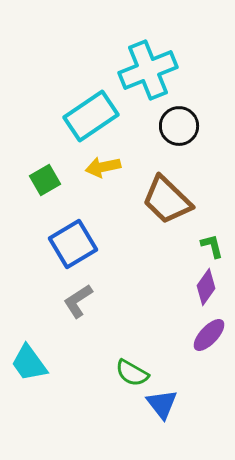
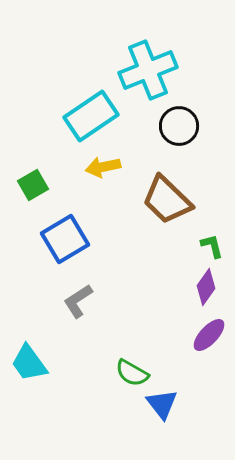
green square: moved 12 px left, 5 px down
blue square: moved 8 px left, 5 px up
